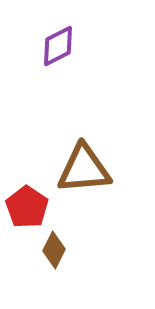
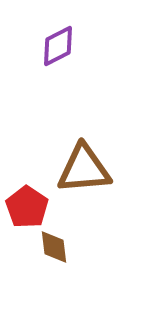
brown diamond: moved 3 px up; rotated 33 degrees counterclockwise
